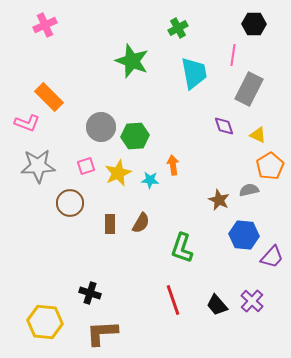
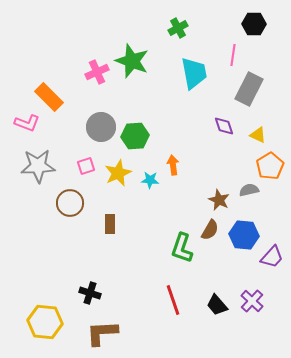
pink cross: moved 52 px right, 47 px down
brown semicircle: moved 69 px right, 7 px down
